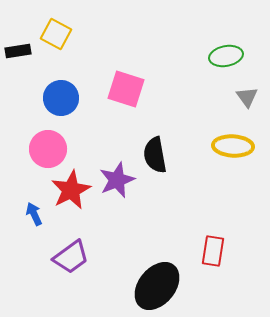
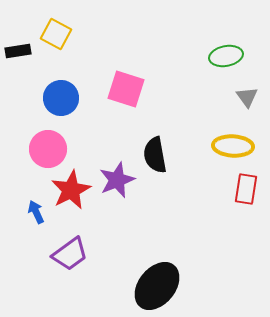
blue arrow: moved 2 px right, 2 px up
red rectangle: moved 33 px right, 62 px up
purple trapezoid: moved 1 px left, 3 px up
